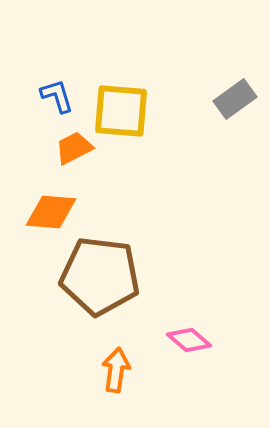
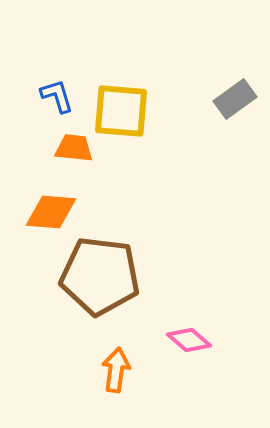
orange trapezoid: rotated 33 degrees clockwise
